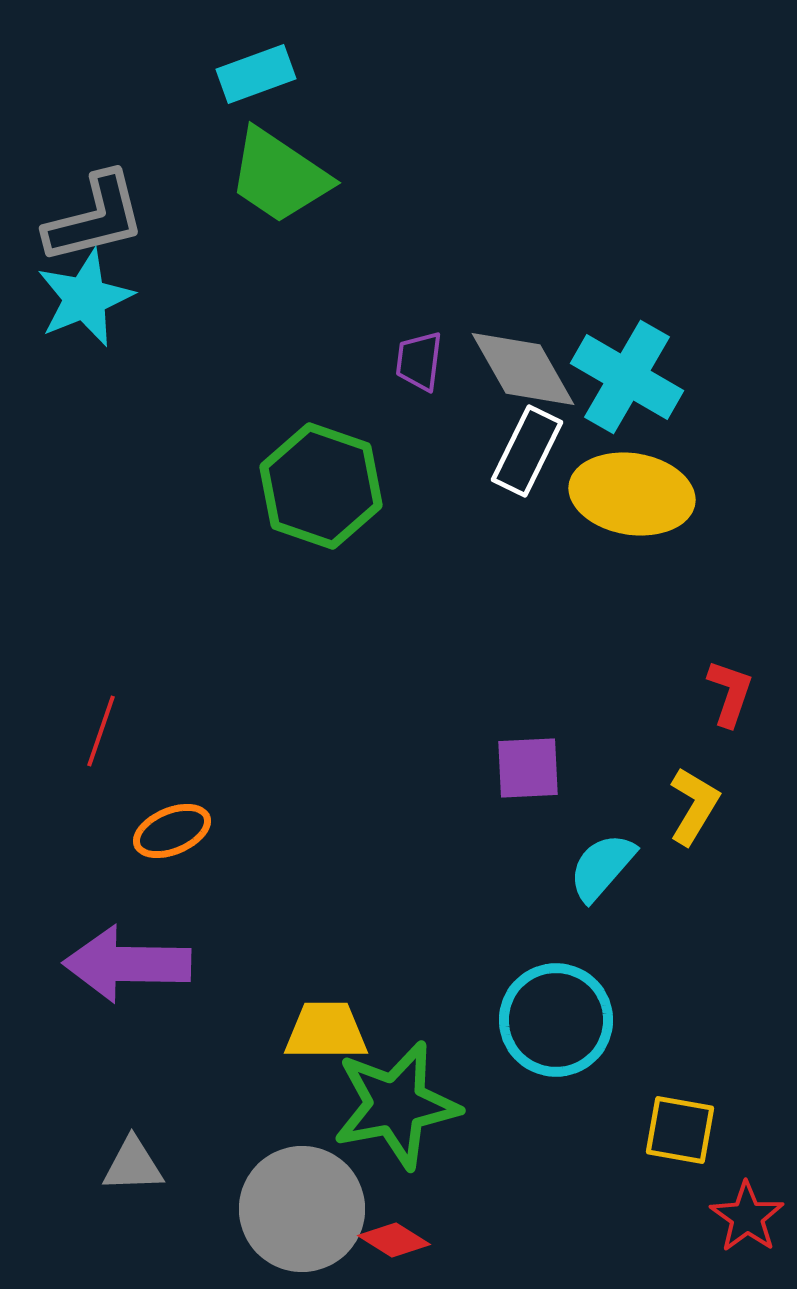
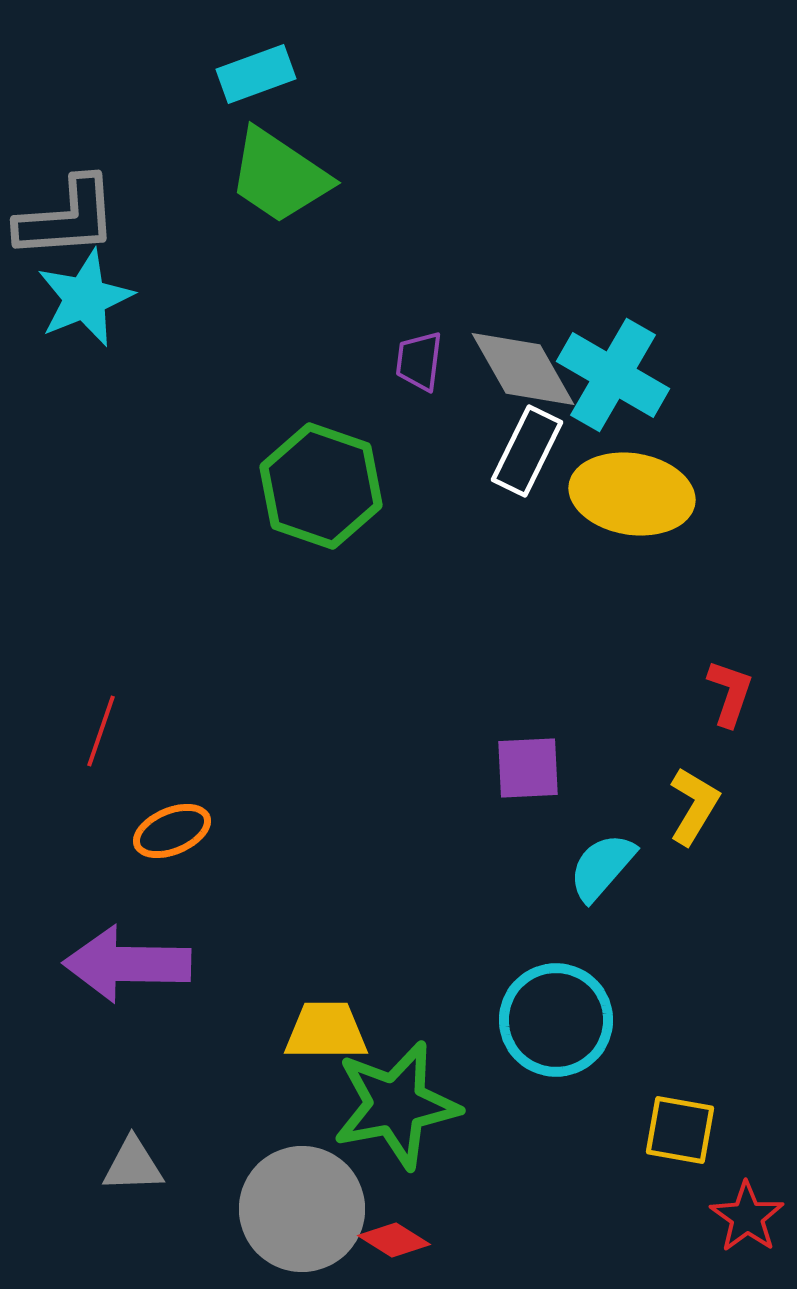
gray L-shape: moved 28 px left; rotated 10 degrees clockwise
cyan cross: moved 14 px left, 2 px up
